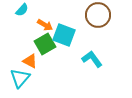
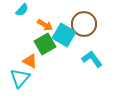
brown circle: moved 14 px left, 9 px down
cyan square: rotated 10 degrees clockwise
